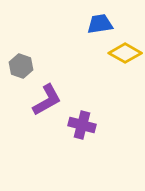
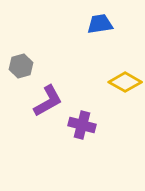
yellow diamond: moved 29 px down
gray hexagon: rotated 25 degrees clockwise
purple L-shape: moved 1 px right, 1 px down
